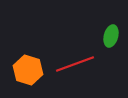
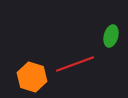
orange hexagon: moved 4 px right, 7 px down
